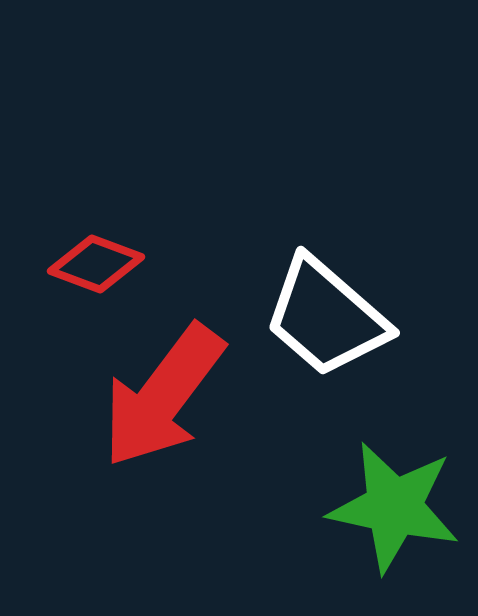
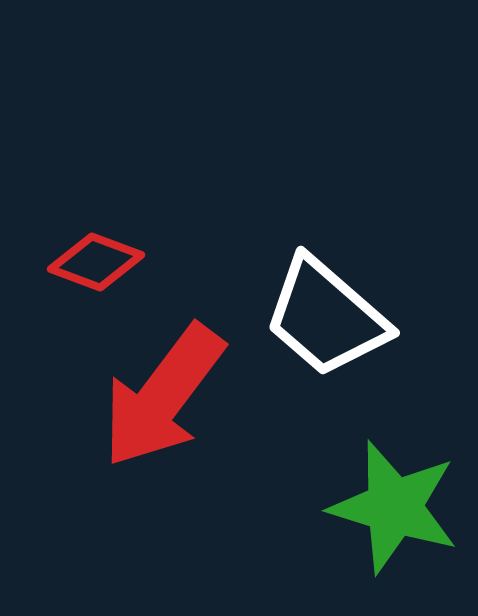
red diamond: moved 2 px up
green star: rotated 5 degrees clockwise
